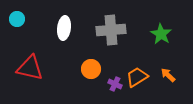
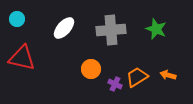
white ellipse: rotated 35 degrees clockwise
green star: moved 5 px left, 5 px up; rotated 10 degrees counterclockwise
red triangle: moved 8 px left, 10 px up
orange arrow: rotated 28 degrees counterclockwise
